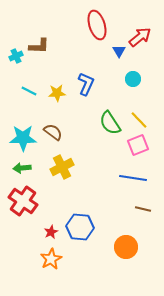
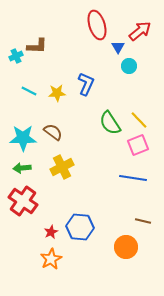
red arrow: moved 6 px up
brown L-shape: moved 2 px left
blue triangle: moved 1 px left, 4 px up
cyan circle: moved 4 px left, 13 px up
brown line: moved 12 px down
